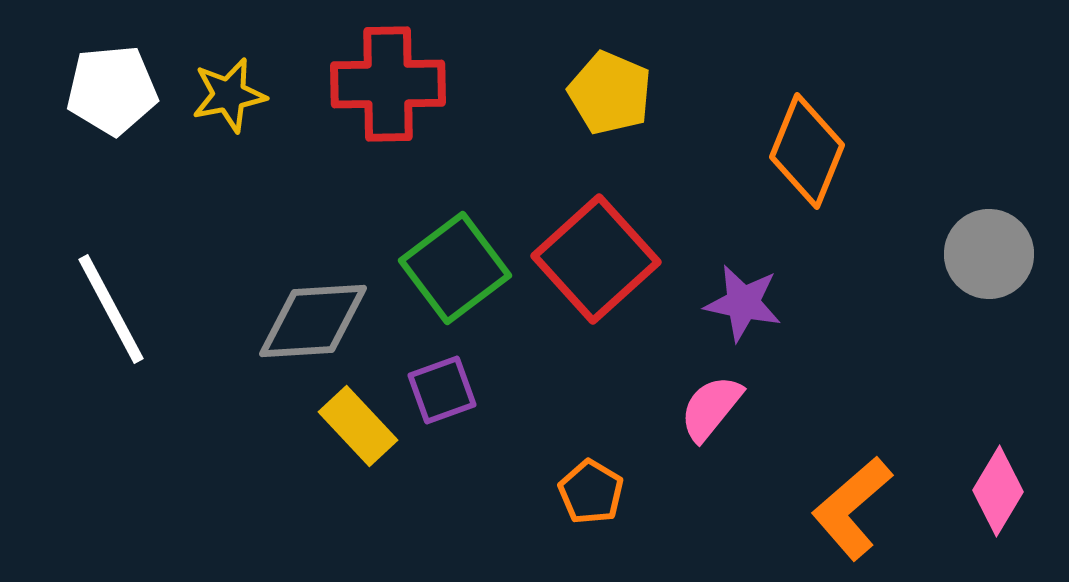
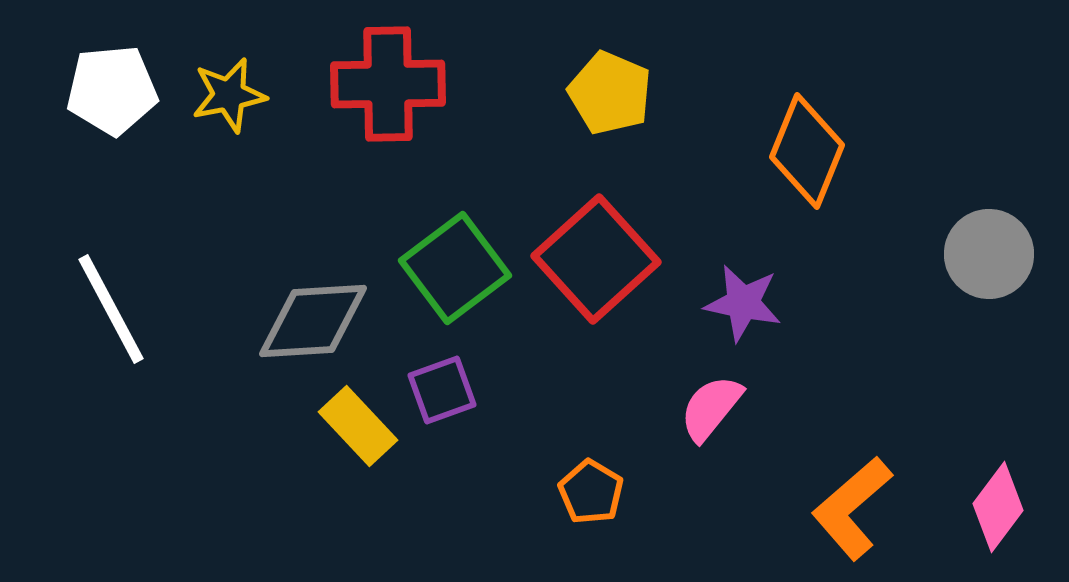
pink diamond: moved 16 px down; rotated 6 degrees clockwise
